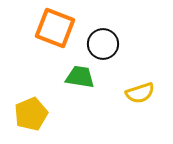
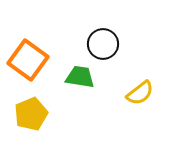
orange square: moved 27 px left, 32 px down; rotated 15 degrees clockwise
yellow semicircle: rotated 20 degrees counterclockwise
